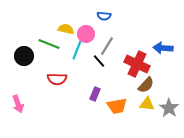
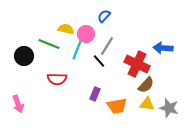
blue semicircle: rotated 128 degrees clockwise
gray star: rotated 18 degrees counterclockwise
